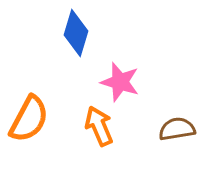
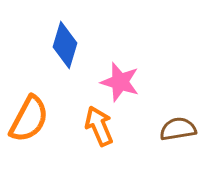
blue diamond: moved 11 px left, 12 px down
brown semicircle: moved 1 px right
